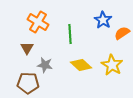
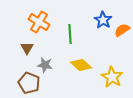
orange cross: moved 1 px right
orange semicircle: moved 3 px up
yellow star: moved 12 px down
brown pentagon: moved 1 px right; rotated 20 degrees clockwise
